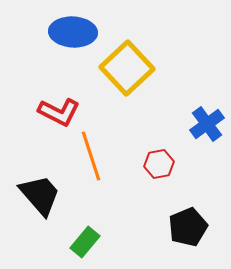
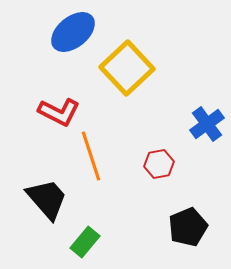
blue ellipse: rotated 42 degrees counterclockwise
black trapezoid: moved 7 px right, 4 px down
